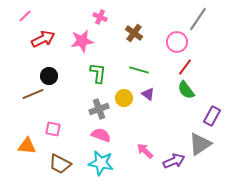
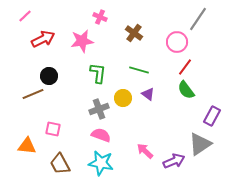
yellow circle: moved 1 px left
brown trapezoid: rotated 35 degrees clockwise
